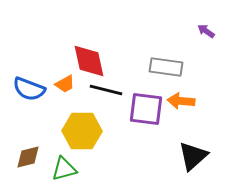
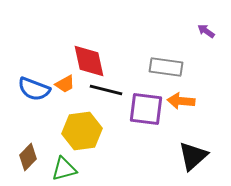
blue semicircle: moved 5 px right
yellow hexagon: rotated 9 degrees counterclockwise
brown diamond: rotated 32 degrees counterclockwise
